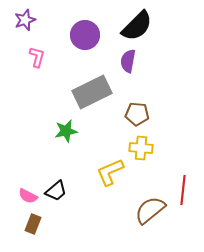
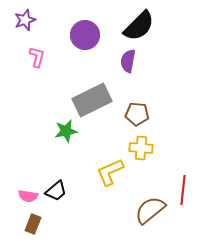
black semicircle: moved 2 px right
gray rectangle: moved 8 px down
pink semicircle: rotated 18 degrees counterclockwise
